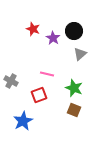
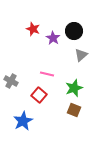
gray triangle: moved 1 px right, 1 px down
green star: rotated 30 degrees clockwise
red square: rotated 28 degrees counterclockwise
